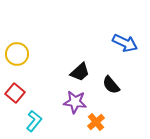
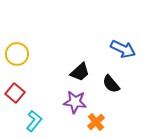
blue arrow: moved 2 px left, 6 px down
black semicircle: moved 1 px up
